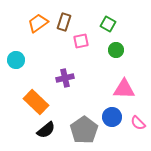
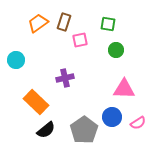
green square: rotated 21 degrees counterclockwise
pink square: moved 1 px left, 1 px up
pink semicircle: rotated 77 degrees counterclockwise
